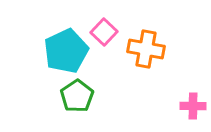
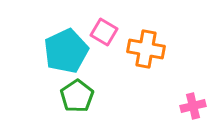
pink square: rotated 12 degrees counterclockwise
pink cross: rotated 15 degrees counterclockwise
